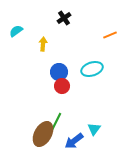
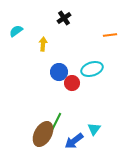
orange line: rotated 16 degrees clockwise
red circle: moved 10 px right, 3 px up
